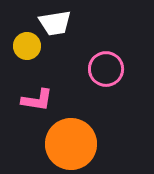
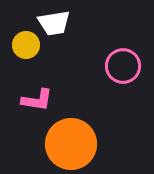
white trapezoid: moved 1 px left
yellow circle: moved 1 px left, 1 px up
pink circle: moved 17 px right, 3 px up
